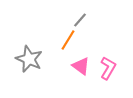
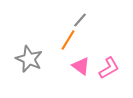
pink L-shape: moved 1 px right; rotated 30 degrees clockwise
